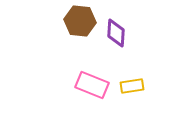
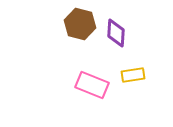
brown hexagon: moved 3 px down; rotated 8 degrees clockwise
yellow rectangle: moved 1 px right, 11 px up
